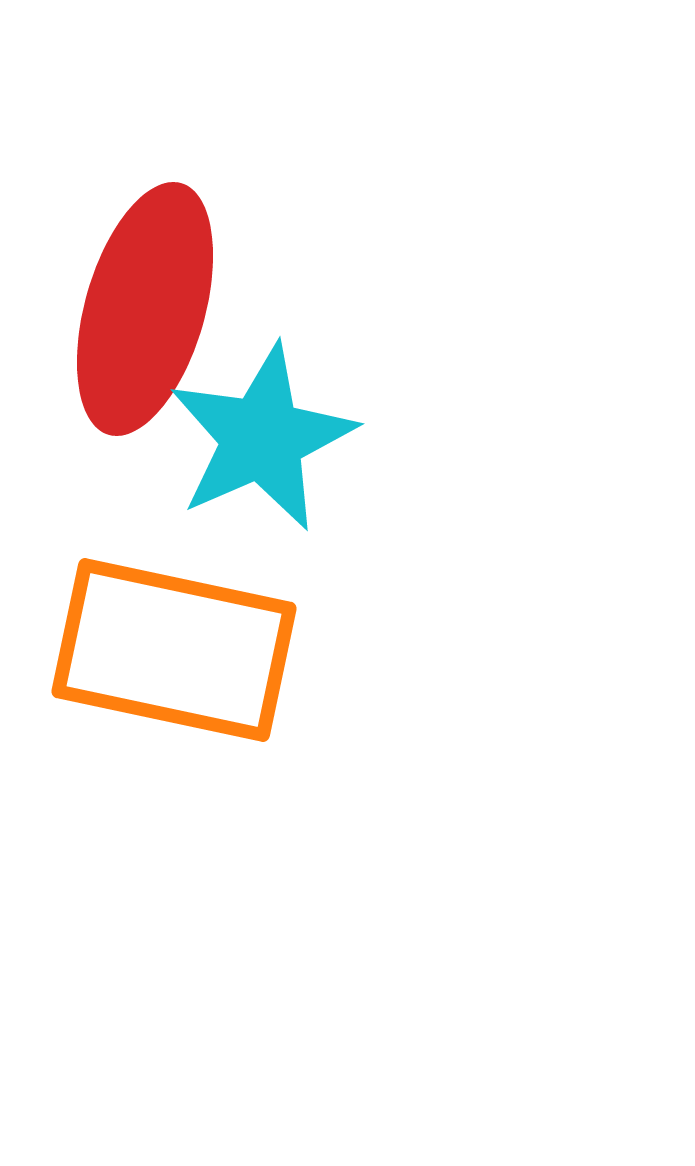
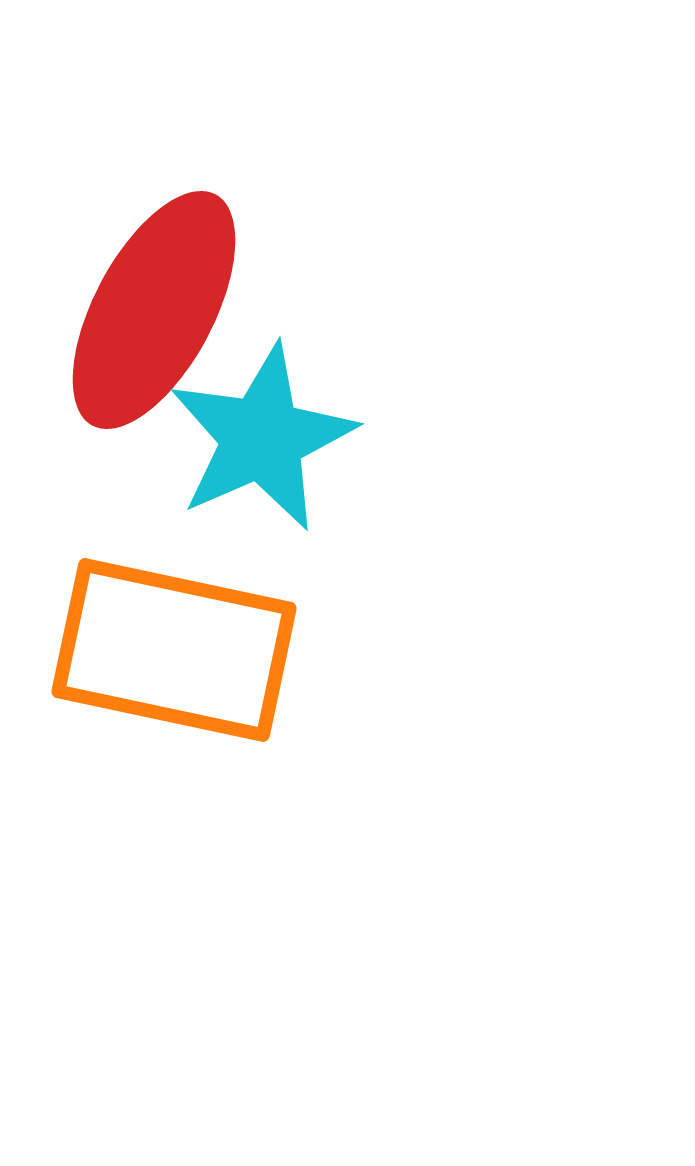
red ellipse: moved 9 px right, 1 px down; rotated 12 degrees clockwise
